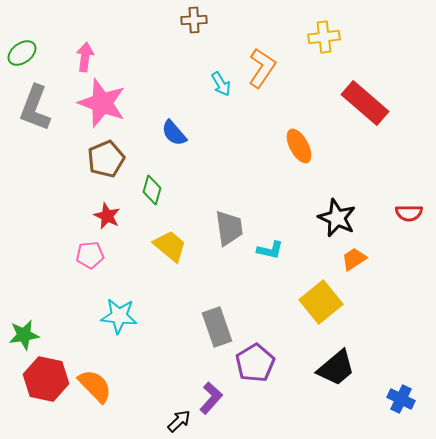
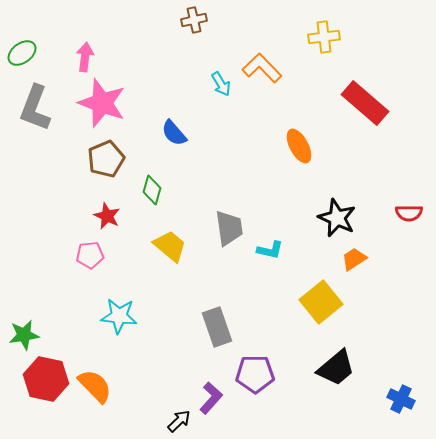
brown cross: rotated 10 degrees counterclockwise
orange L-shape: rotated 78 degrees counterclockwise
purple pentagon: moved 11 px down; rotated 30 degrees clockwise
